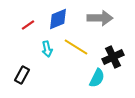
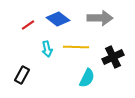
blue diamond: rotated 60 degrees clockwise
yellow line: rotated 30 degrees counterclockwise
cyan semicircle: moved 10 px left
